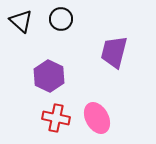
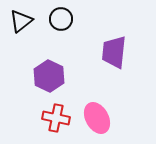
black triangle: rotated 40 degrees clockwise
purple trapezoid: rotated 8 degrees counterclockwise
